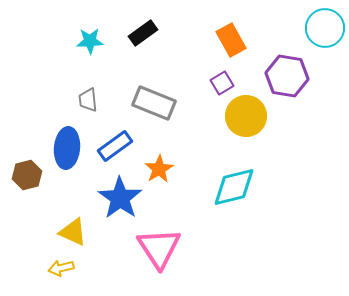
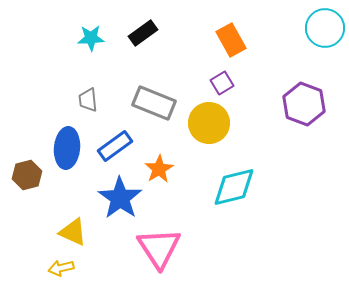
cyan star: moved 1 px right, 3 px up
purple hexagon: moved 17 px right, 28 px down; rotated 12 degrees clockwise
yellow circle: moved 37 px left, 7 px down
